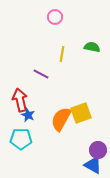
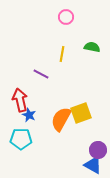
pink circle: moved 11 px right
blue star: moved 1 px right
